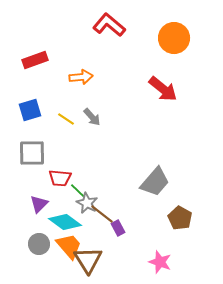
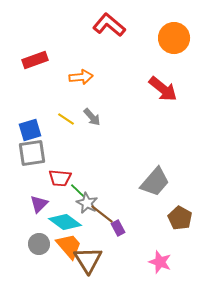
blue square: moved 20 px down
gray square: rotated 8 degrees counterclockwise
